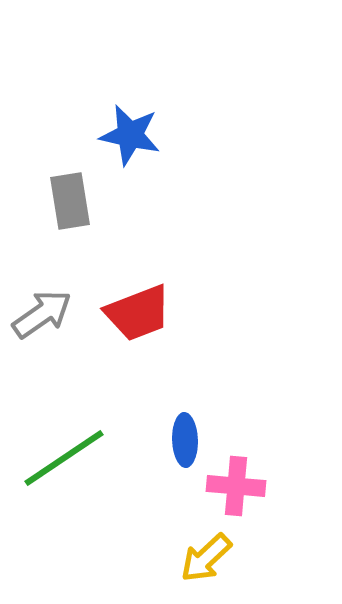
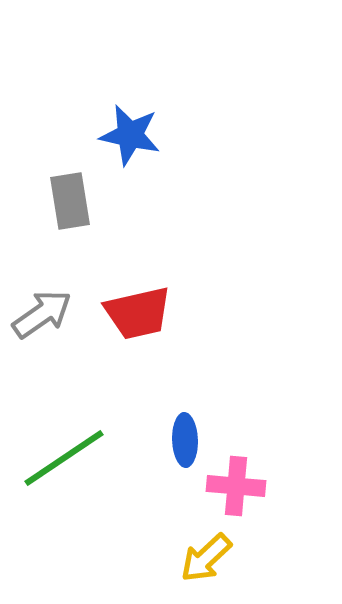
red trapezoid: rotated 8 degrees clockwise
